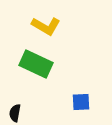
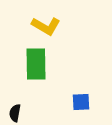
green rectangle: rotated 64 degrees clockwise
